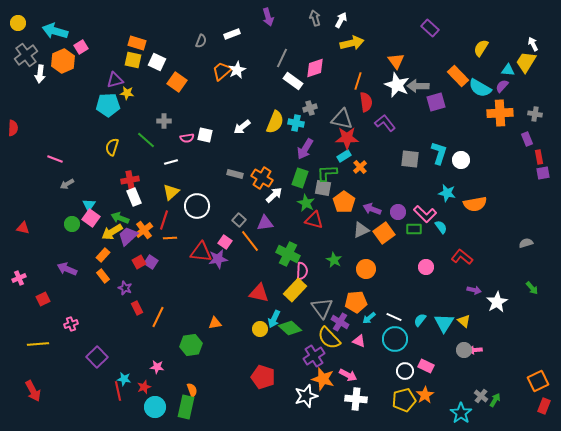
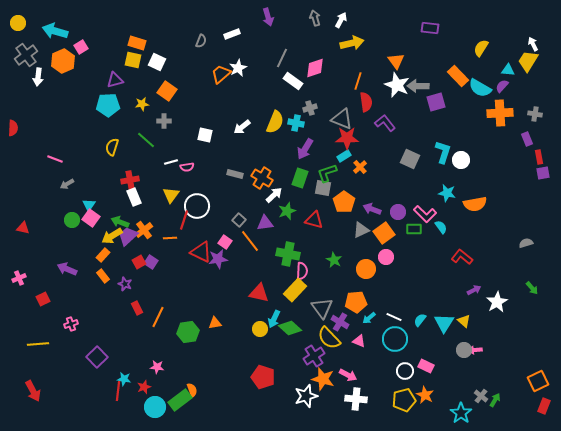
purple rectangle at (430, 28): rotated 36 degrees counterclockwise
yellow trapezoid at (526, 62): moved 2 px right, 1 px up
white star at (237, 70): moved 1 px right, 2 px up
orange trapezoid at (222, 71): moved 1 px left, 3 px down
white arrow at (40, 74): moved 2 px left, 3 px down
orange square at (177, 82): moved 10 px left, 9 px down
yellow star at (127, 93): moved 15 px right, 11 px down; rotated 16 degrees counterclockwise
gray triangle at (342, 119): rotated 10 degrees clockwise
pink semicircle at (187, 138): moved 29 px down
cyan L-shape at (439, 153): moved 4 px right, 1 px up
gray square at (410, 159): rotated 18 degrees clockwise
green L-shape at (327, 173): rotated 15 degrees counterclockwise
yellow triangle at (171, 192): moved 3 px down; rotated 12 degrees counterclockwise
green star at (306, 203): moved 19 px left, 8 px down; rotated 24 degrees clockwise
green arrow at (120, 218): moved 4 px down
red line at (164, 220): moved 20 px right
green circle at (72, 224): moved 4 px up
yellow arrow at (112, 232): moved 4 px down
red triangle at (201, 252): rotated 20 degrees clockwise
green cross at (288, 254): rotated 15 degrees counterclockwise
pink circle at (426, 267): moved 40 px left, 10 px up
purple star at (125, 288): moved 4 px up
purple arrow at (474, 290): rotated 40 degrees counterclockwise
green hexagon at (191, 345): moved 3 px left, 13 px up
red line at (118, 391): rotated 18 degrees clockwise
orange star at (425, 395): rotated 12 degrees counterclockwise
green rectangle at (186, 407): moved 6 px left, 7 px up; rotated 40 degrees clockwise
